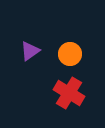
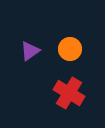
orange circle: moved 5 px up
